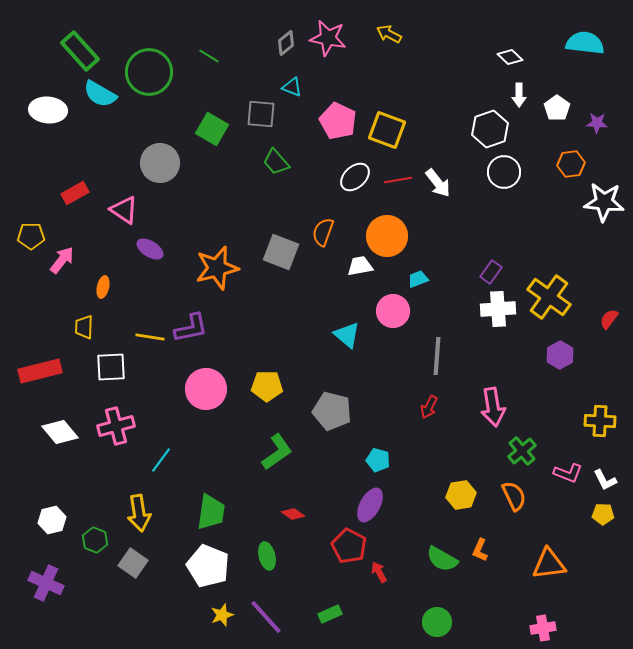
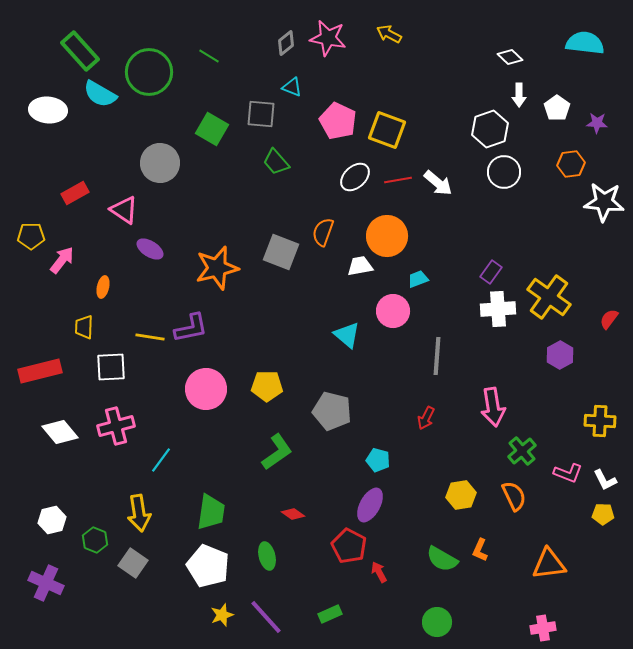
white arrow at (438, 183): rotated 12 degrees counterclockwise
red arrow at (429, 407): moved 3 px left, 11 px down
